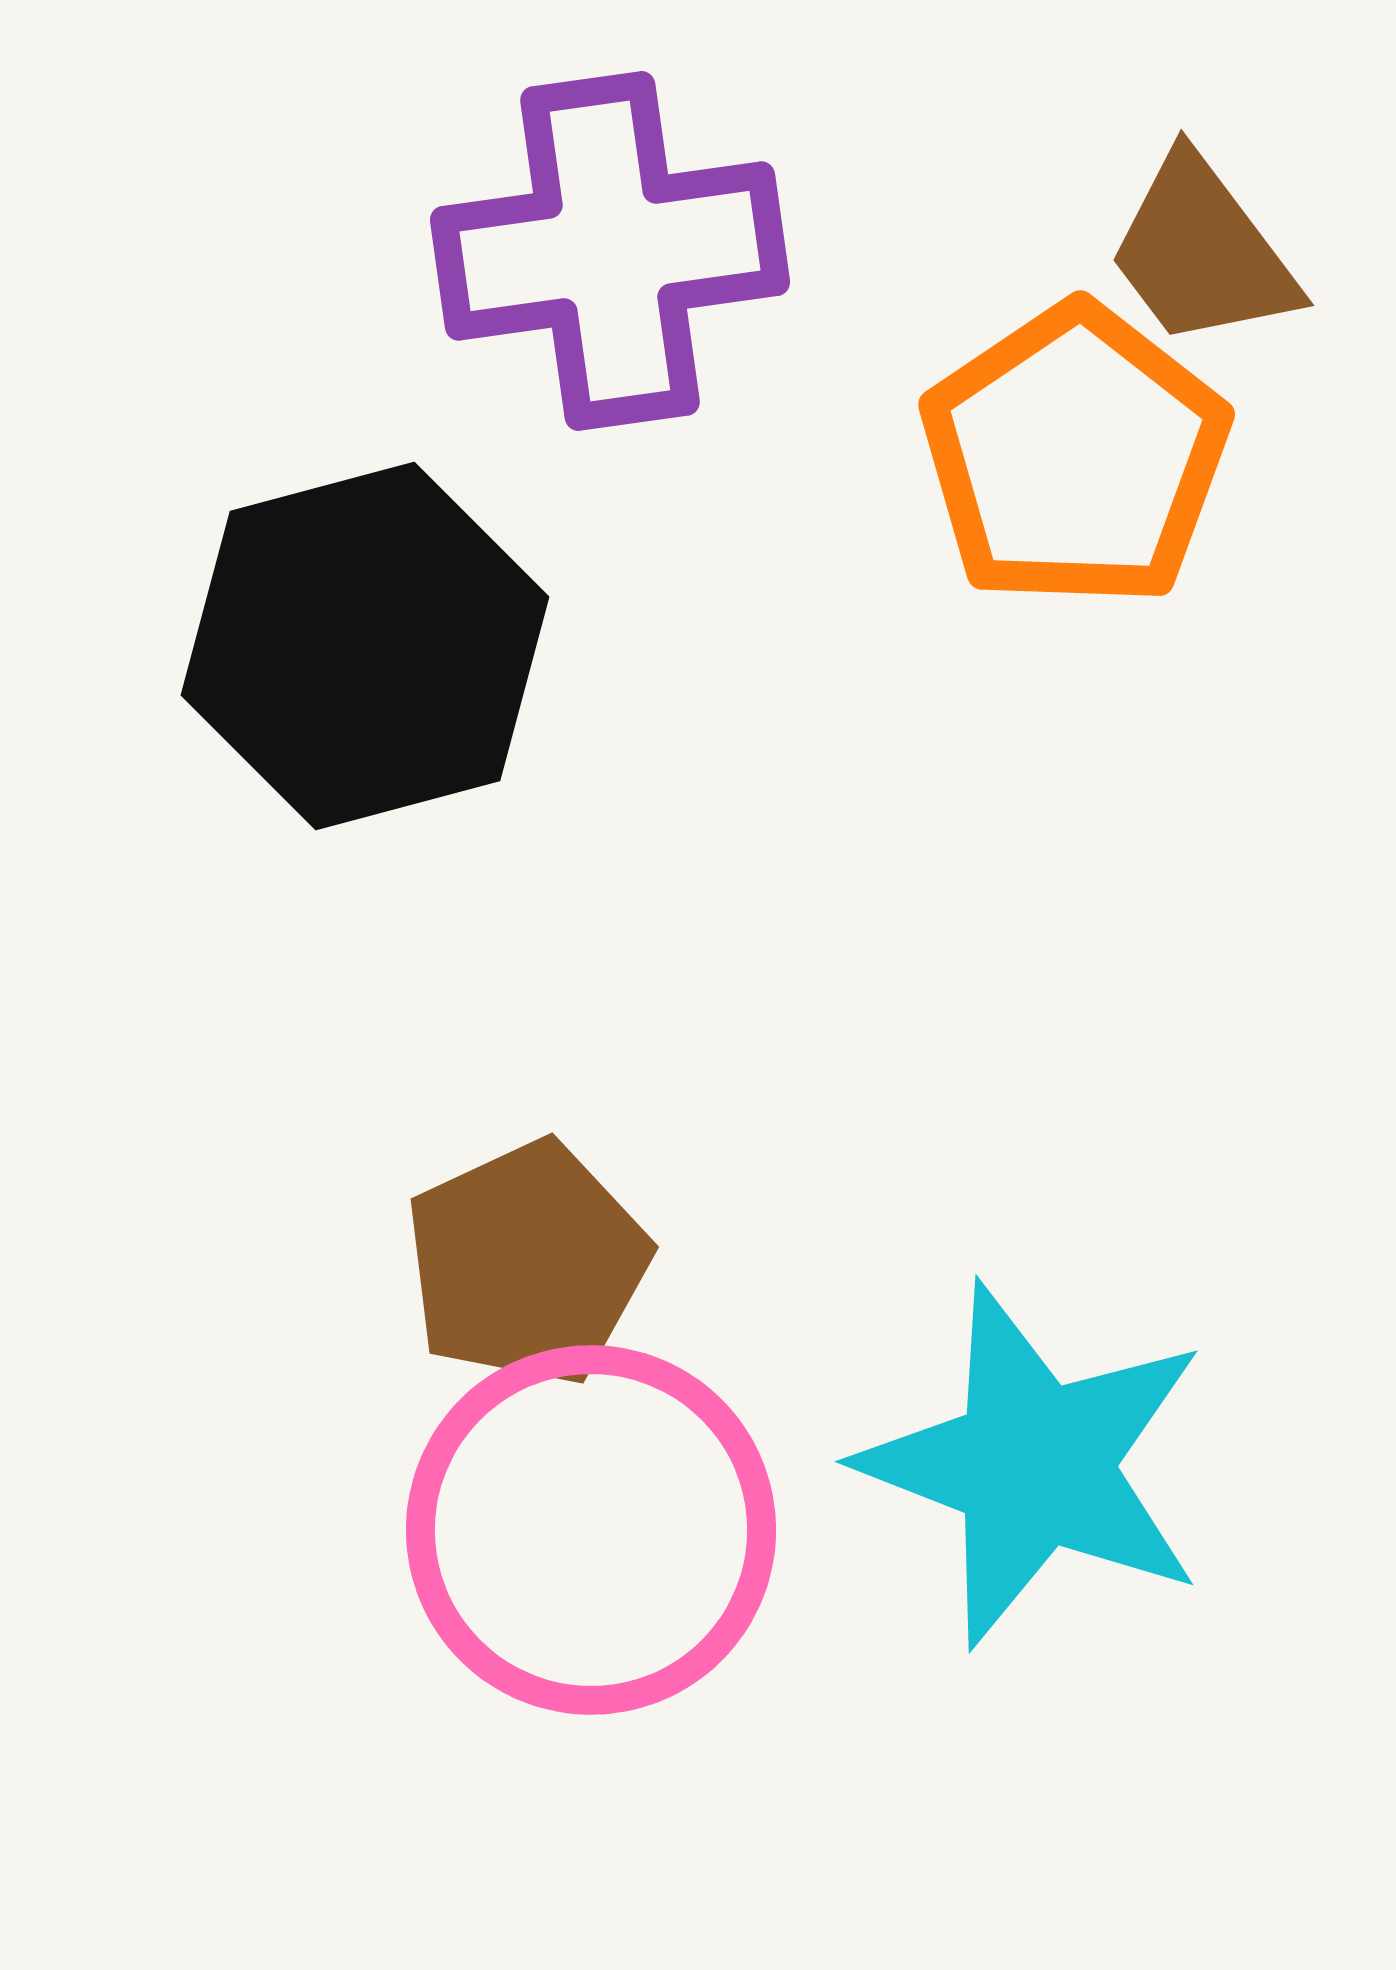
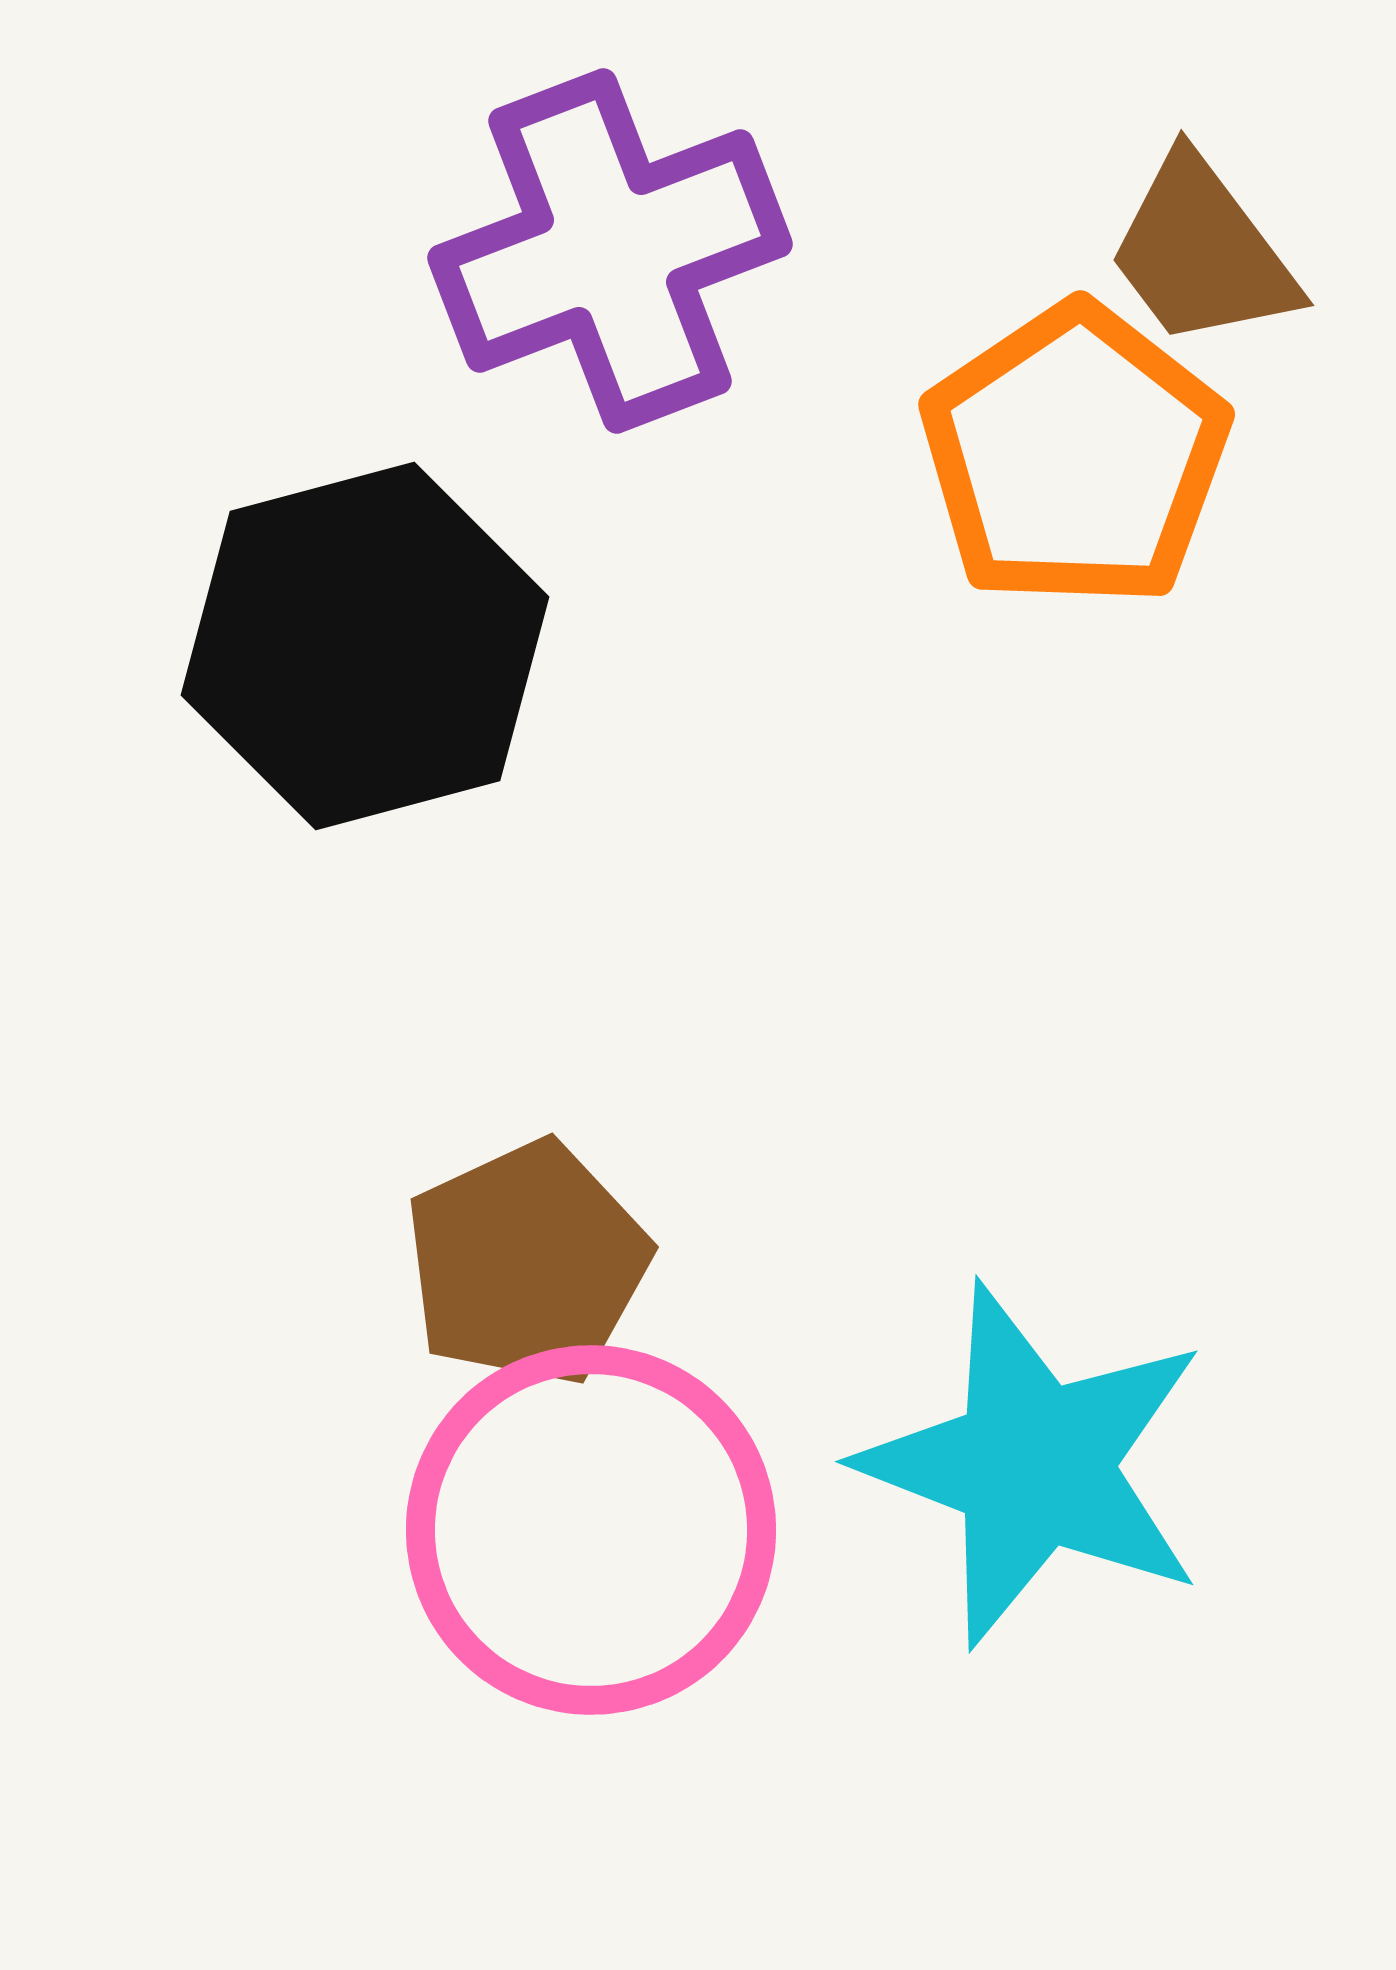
purple cross: rotated 13 degrees counterclockwise
